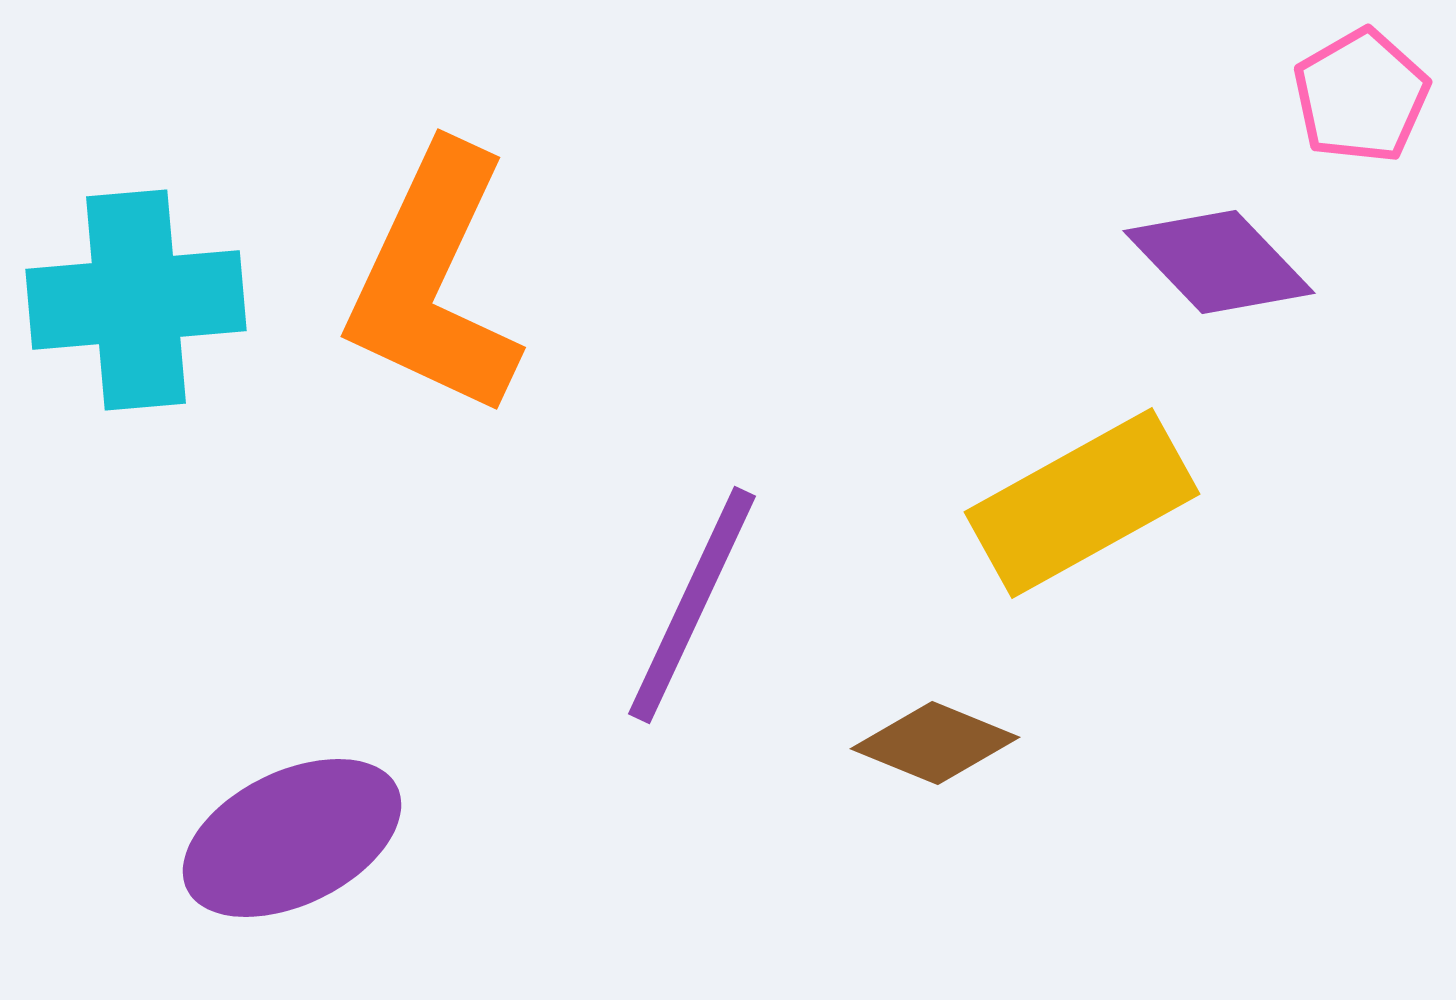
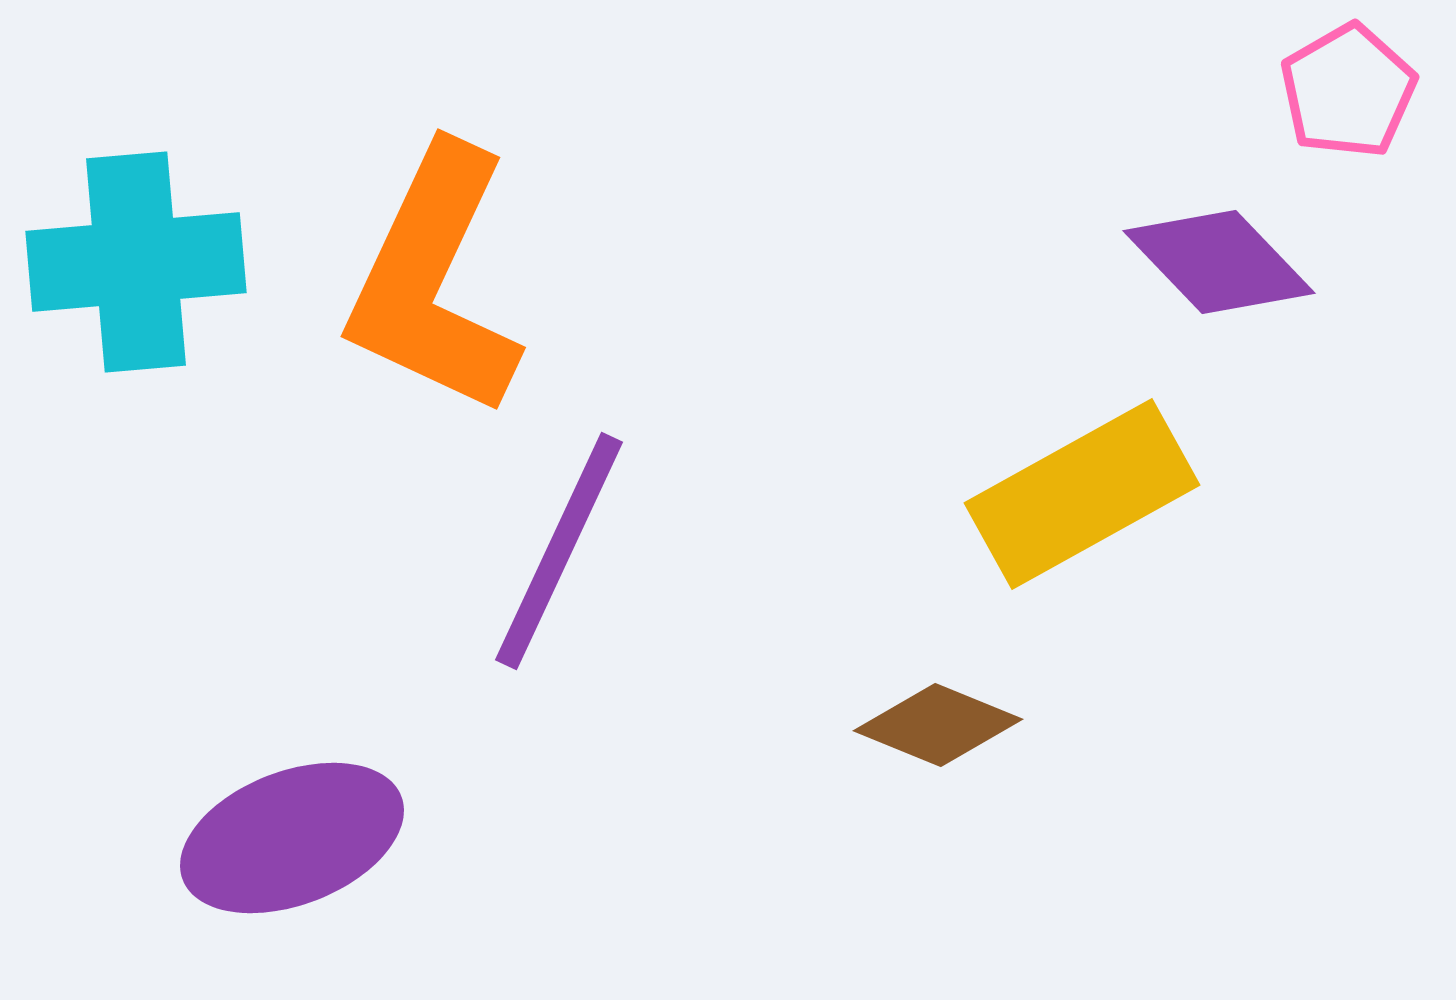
pink pentagon: moved 13 px left, 5 px up
cyan cross: moved 38 px up
yellow rectangle: moved 9 px up
purple line: moved 133 px left, 54 px up
brown diamond: moved 3 px right, 18 px up
purple ellipse: rotated 5 degrees clockwise
